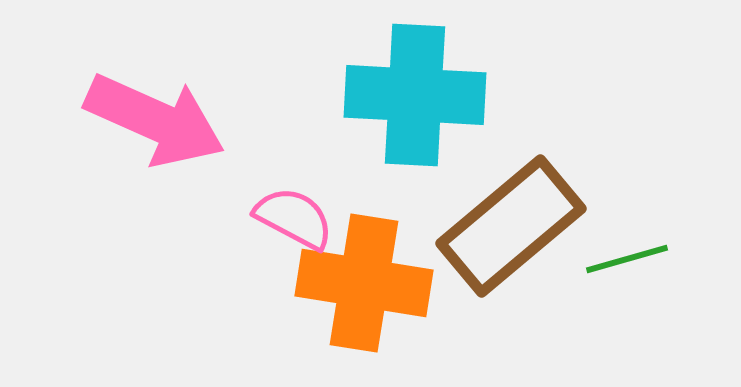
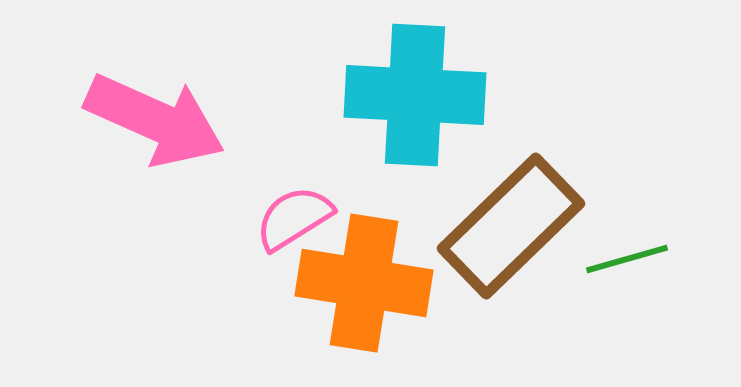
pink semicircle: rotated 60 degrees counterclockwise
brown rectangle: rotated 4 degrees counterclockwise
